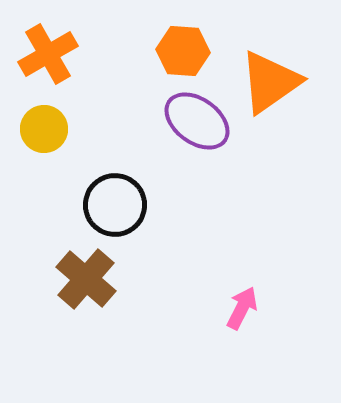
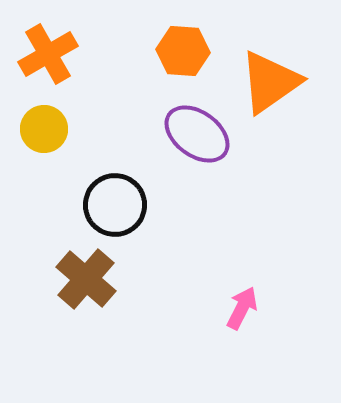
purple ellipse: moved 13 px down
